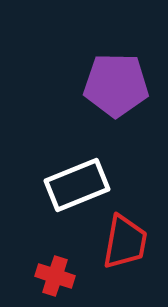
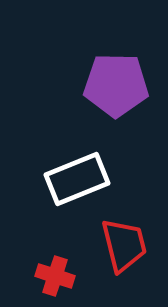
white rectangle: moved 6 px up
red trapezoid: moved 1 px left, 3 px down; rotated 24 degrees counterclockwise
